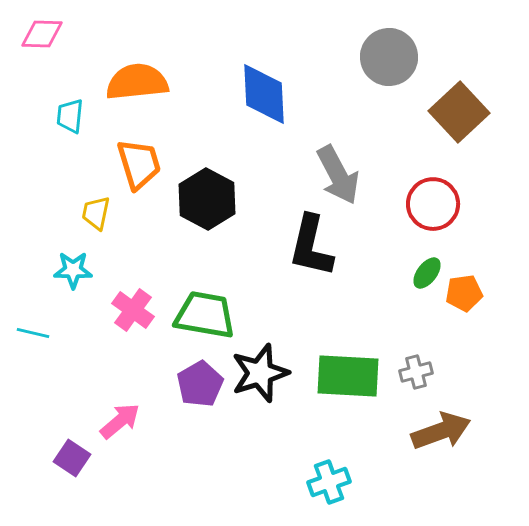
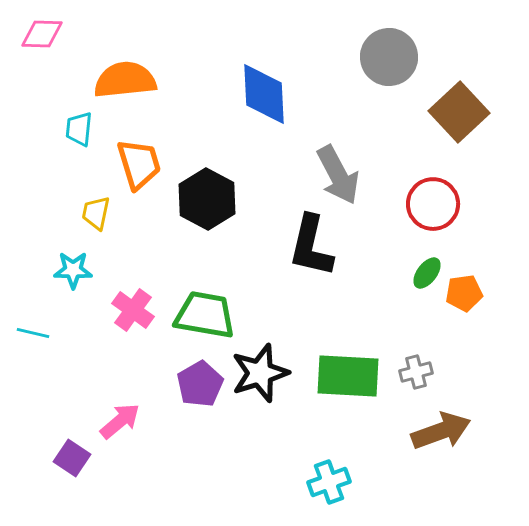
orange semicircle: moved 12 px left, 2 px up
cyan trapezoid: moved 9 px right, 13 px down
